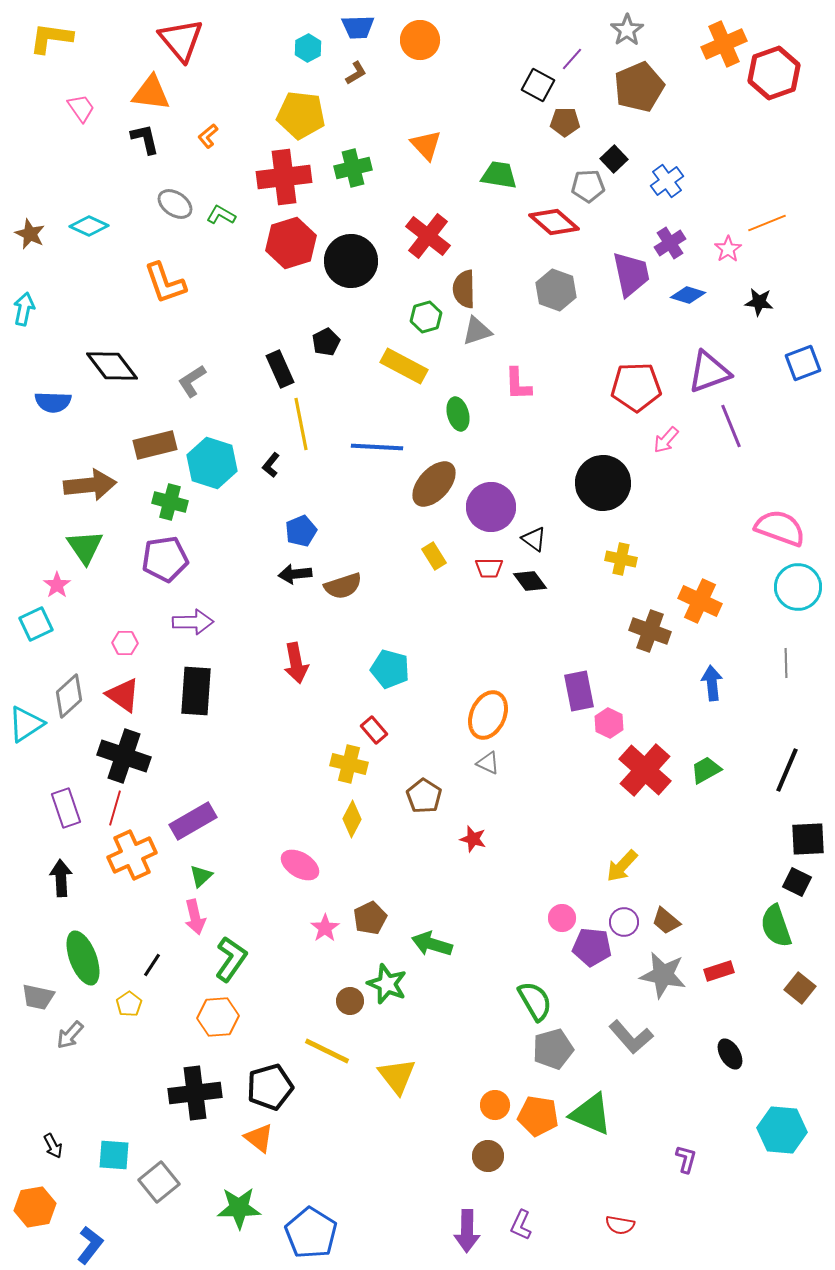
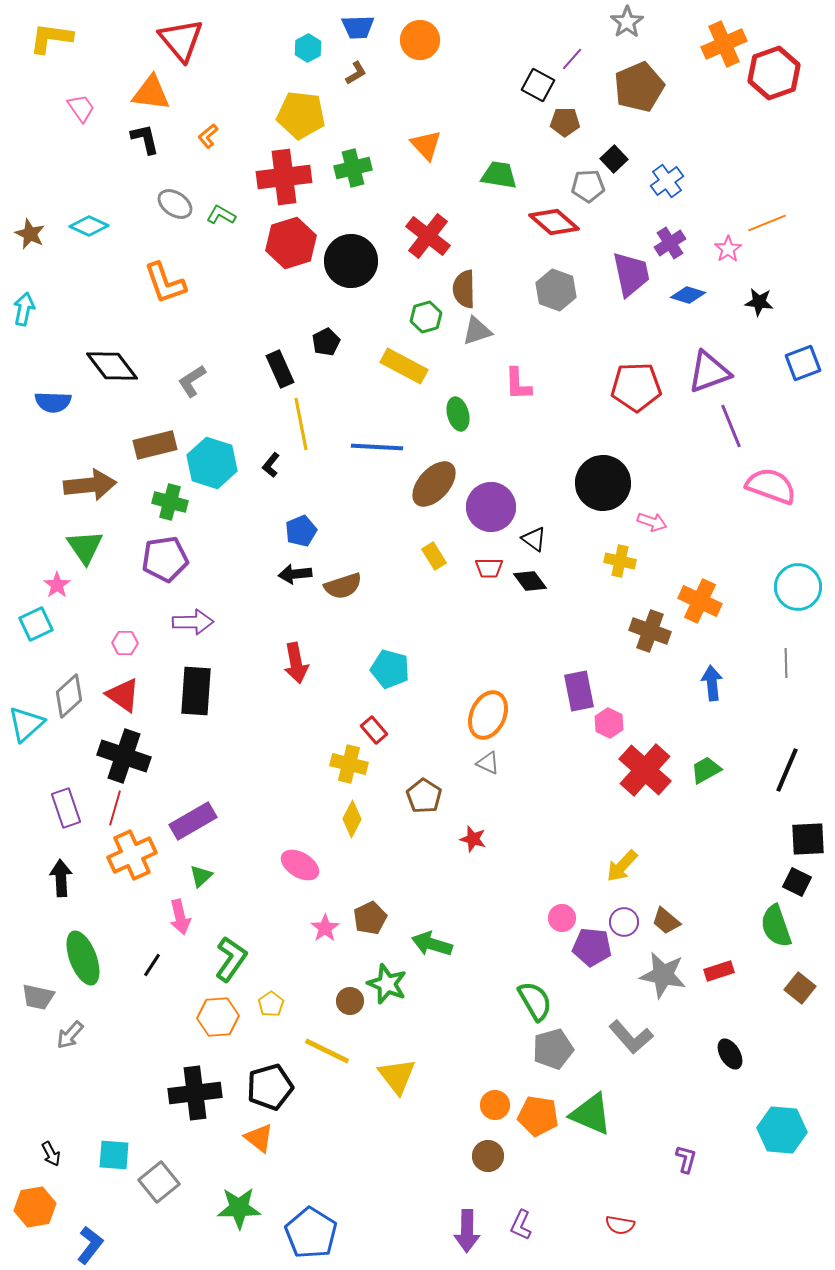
gray star at (627, 30): moved 8 px up
pink arrow at (666, 440): moved 14 px left, 82 px down; rotated 112 degrees counterclockwise
pink semicircle at (780, 528): moved 9 px left, 42 px up
yellow cross at (621, 559): moved 1 px left, 2 px down
cyan triangle at (26, 724): rotated 9 degrees counterclockwise
pink arrow at (195, 917): moved 15 px left
yellow pentagon at (129, 1004): moved 142 px right
black arrow at (53, 1146): moved 2 px left, 8 px down
